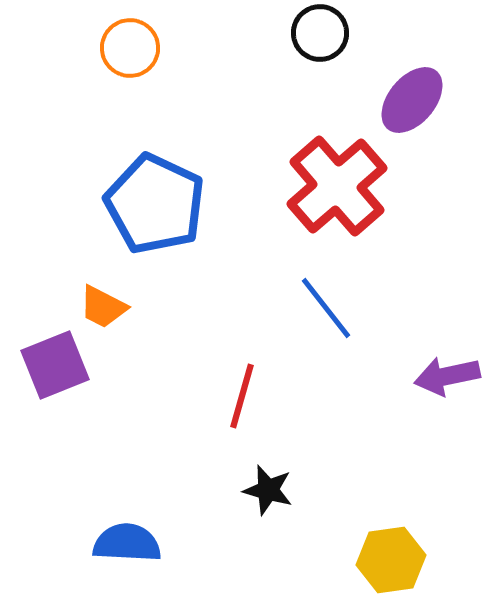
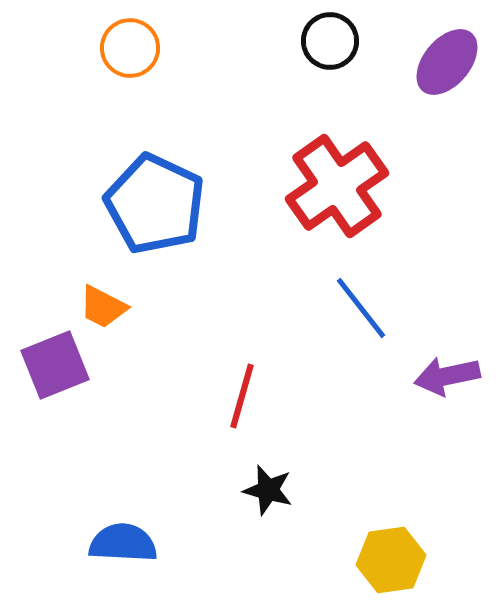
black circle: moved 10 px right, 8 px down
purple ellipse: moved 35 px right, 38 px up
red cross: rotated 6 degrees clockwise
blue line: moved 35 px right
blue semicircle: moved 4 px left
